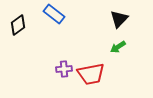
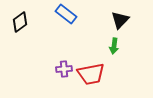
blue rectangle: moved 12 px right
black triangle: moved 1 px right, 1 px down
black diamond: moved 2 px right, 3 px up
green arrow: moved 4 px left, 1 px up; rotated 49 degrees counterclockwise
